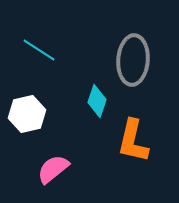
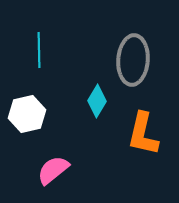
cyan line: rotated 56 degrees clockwise
cyan diamond: rotated 12 degrees clockwise
orange L-shape: moved 10 px right, 7 px up
pink semicircle: moved 1 px down
